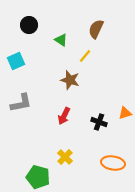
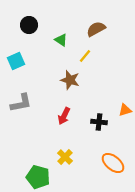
brown semicircle: rotated 36 degrees clockwise
orange triangle: moved 3 px up
black cross: rotated 14 degrees counterclockwise
orange ellipse: rotated 30 degrees clockwise
